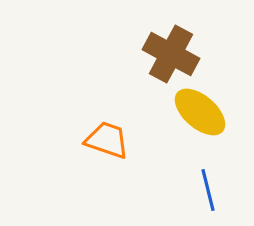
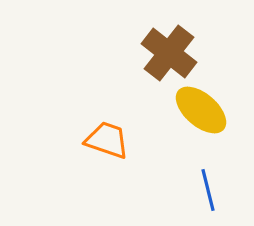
brown cross: moved 2 px left, 1 px up; rotated 10 degrees clockwise
yellow ellipse: moved 1 px right, 2 px up
